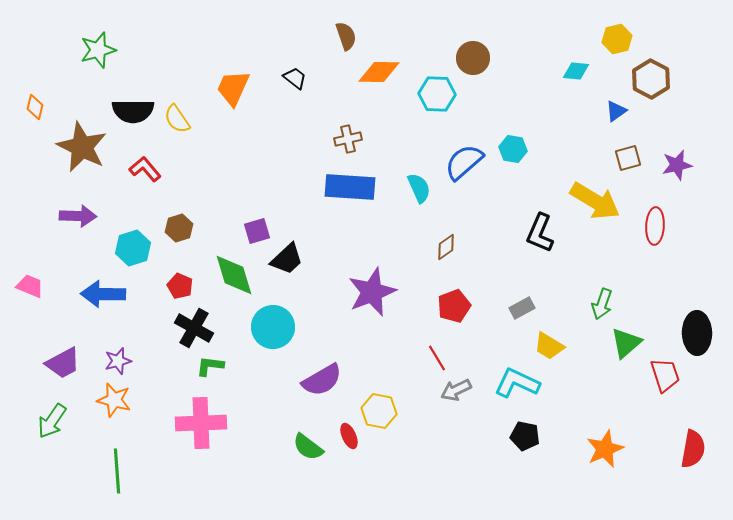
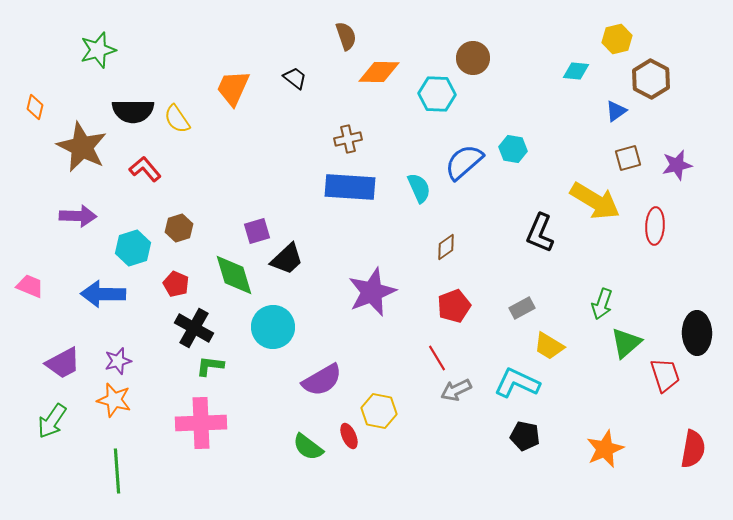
red pentagon at (180, 286): moved 4 px left, 2 px up
